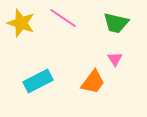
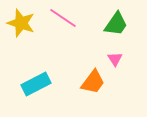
green trapezoid: moved 1 px down; rotated 68 degrees counterclockwise
cyan rectangle: moved 2 px left, 3 px down
